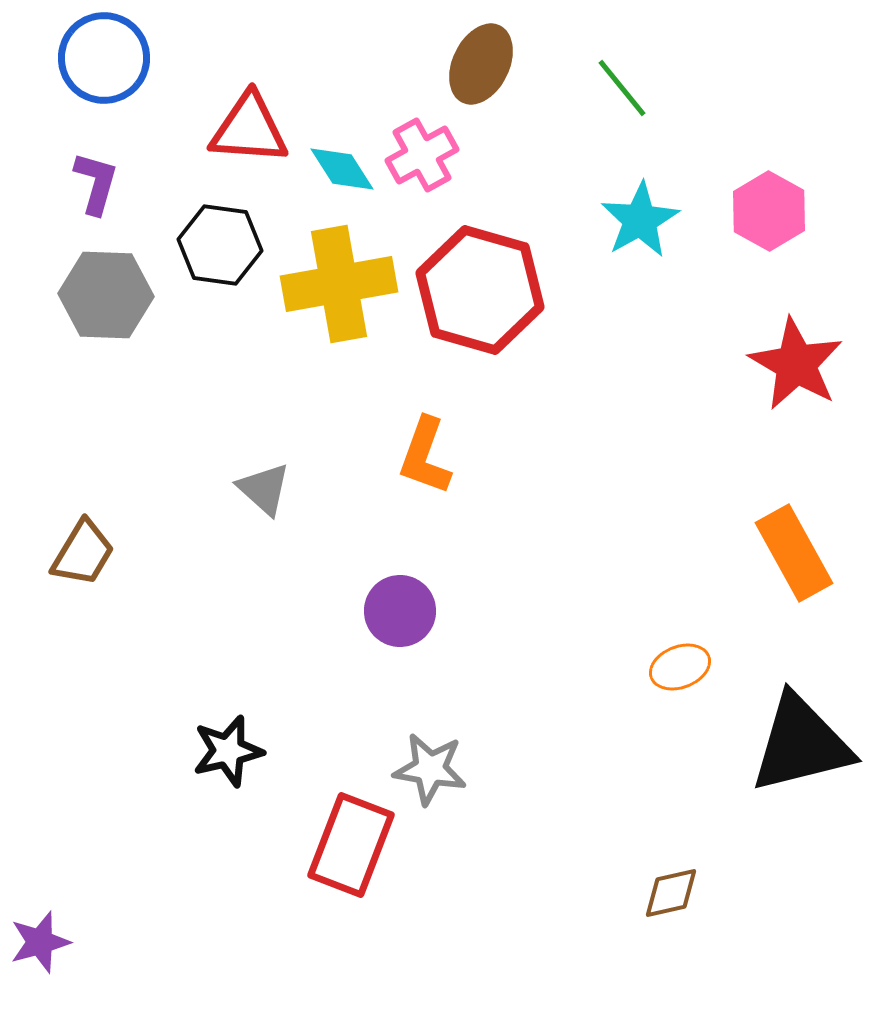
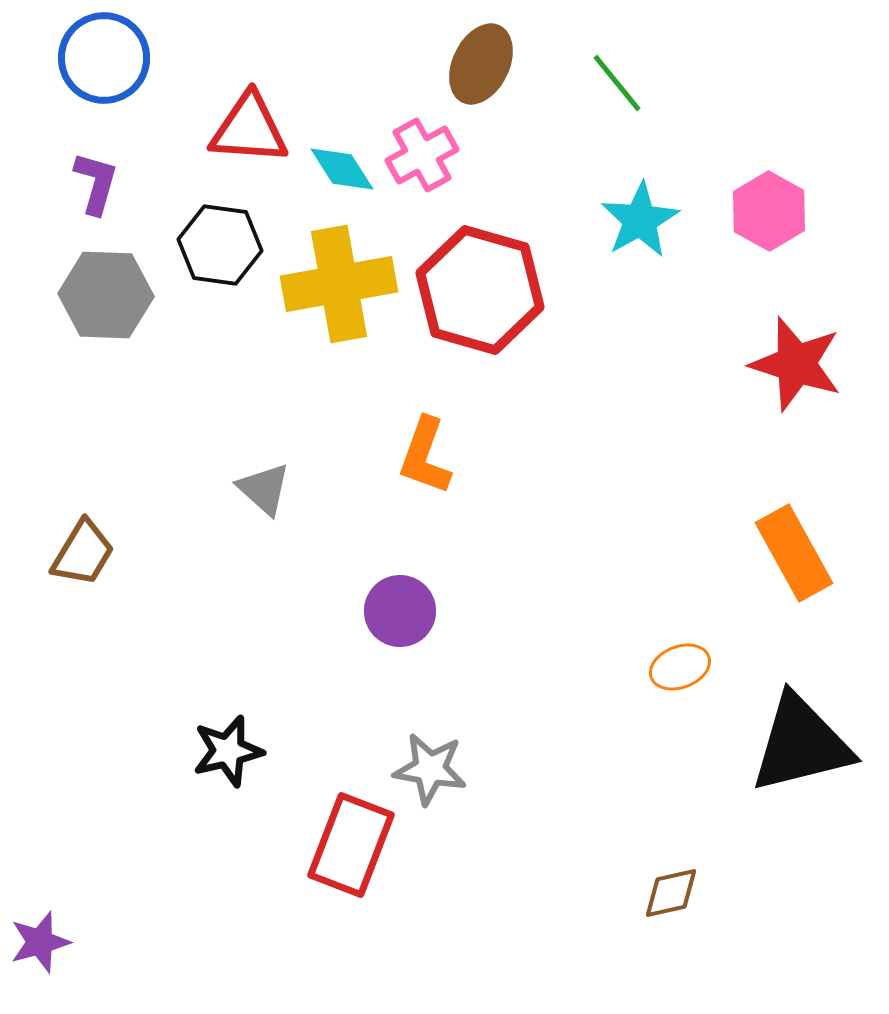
green line: moved 5 px left, 5 px up
red star: rotated 12 degrees counterclockwise
